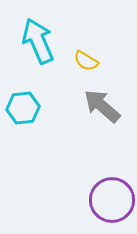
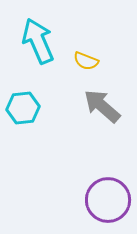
yellow semicircle: rotated 10 degrees counterclockwise
purple circle: moved 4 px left
